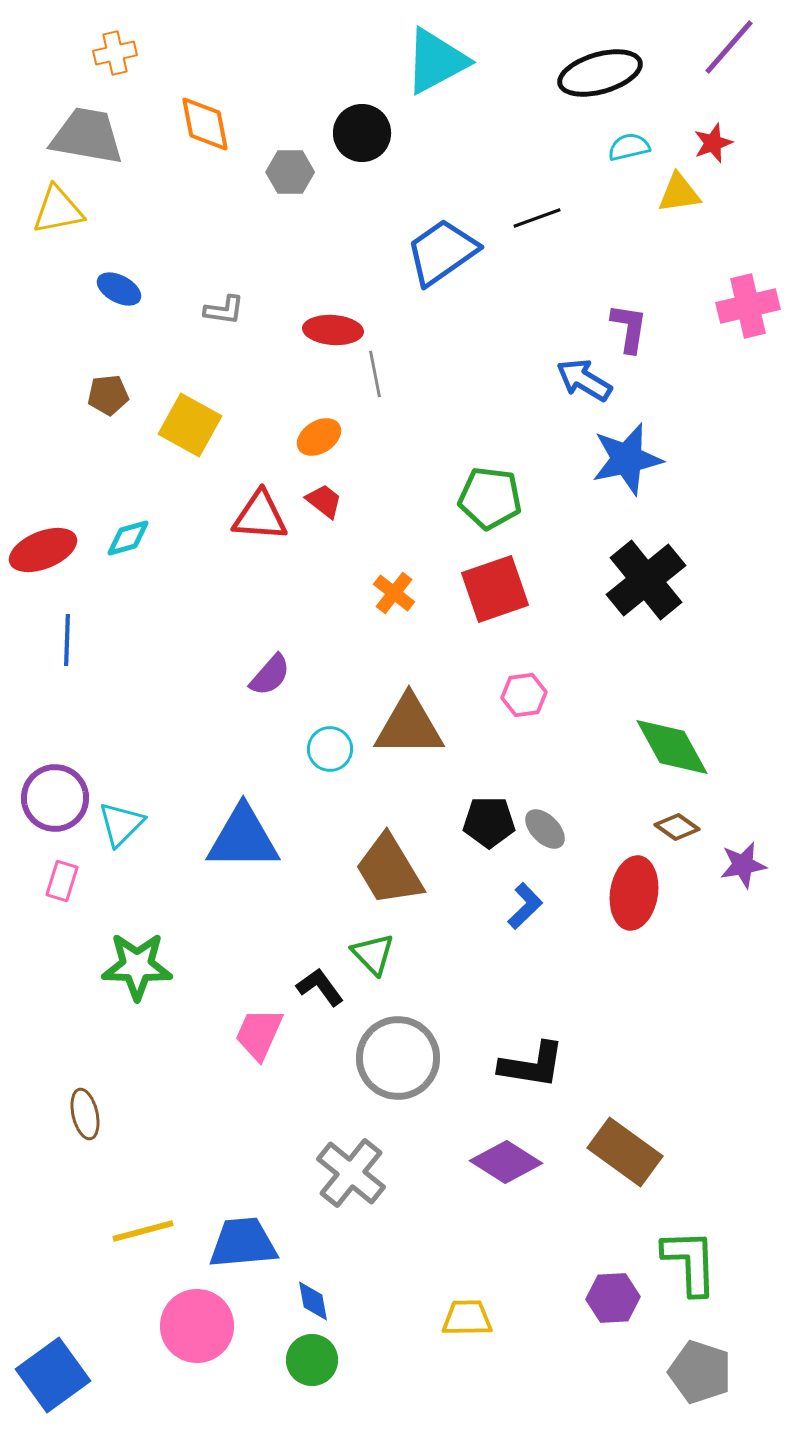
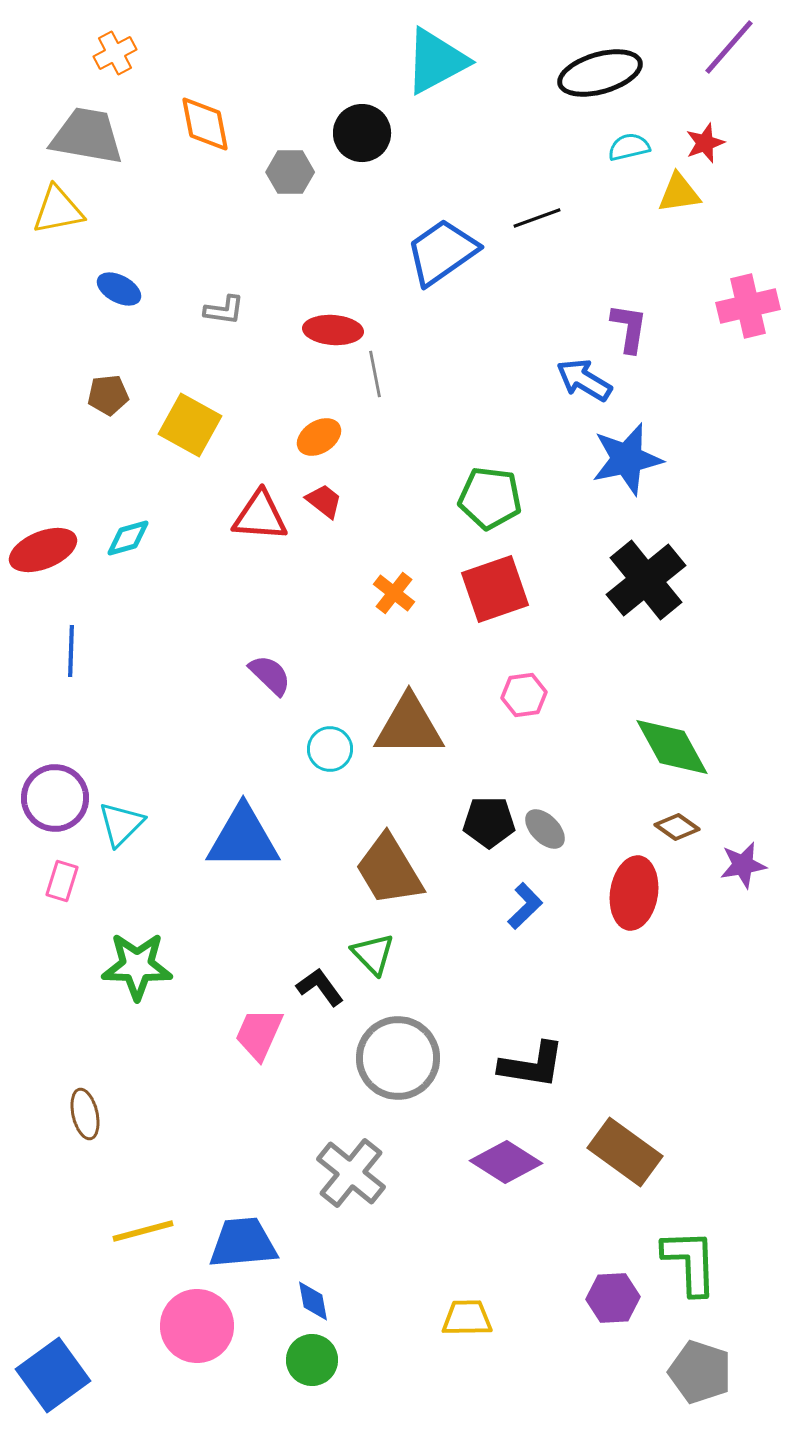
orange cross at (115, 53): rotated 15 degrees counterclockwise
red star at (713, 143): moved 8 px left
blue line at (67, 640): moved 4 px right, 11 px down
purple semicircle at (270, 675): rotated 87 degrees counterclockwise
